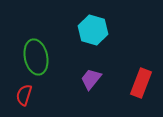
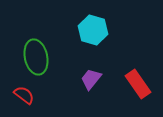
red rectangle: moved 3 px left, 1 px down; rotated 56 degrees counterclockwise
red semicircle: rotated 110 degrees clockwise
